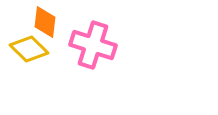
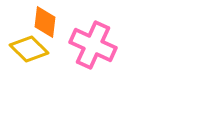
pink cross: rotated 6 degrees clockwise
